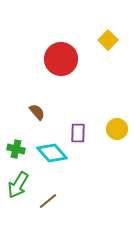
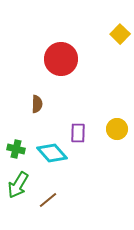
yellow square: moved 12 px right, 6 px up
brown semicircle: moved 8 px up; rotated 42 degrees clockwise
brown line: moved 1 px up
